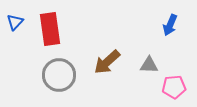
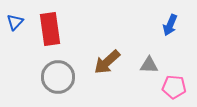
gray circle: moved 1 px left, 2 px down
pink pentagon: rotated 10 degrees clockwise
